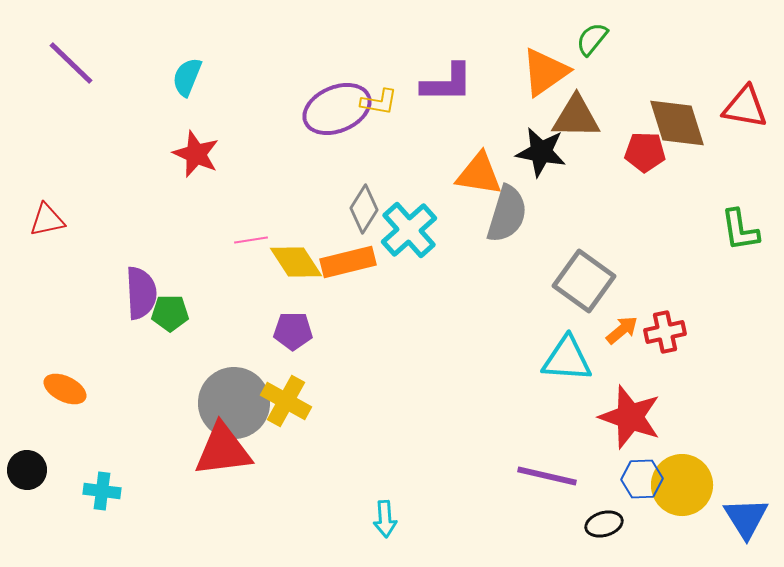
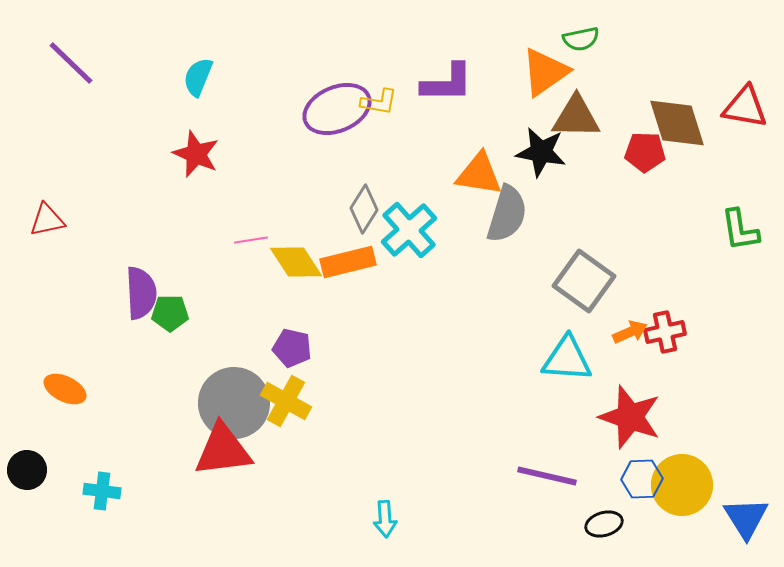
green semicircle at (592, 39): moved 11 px left; rotated 141 degrees counterclockwise
cyan semicircle at (187, 77): moved 11 px right
orange arrow at (622, 330): moved 8 px right, 2 px down; rotated 16 degrees clockwise
purple pentagon at (293, 331): moved 1 px left, 17 px down; rotated 12 degrees clockwise
